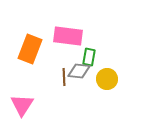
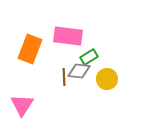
green rectangle: rotated 48 degrees clockwise
